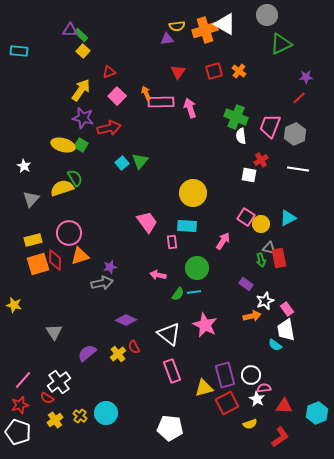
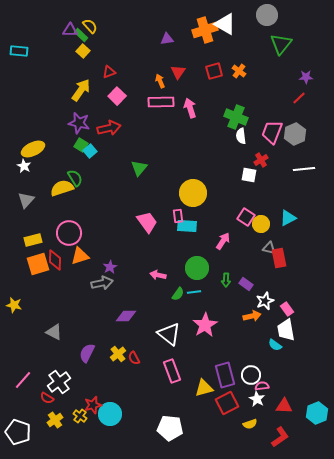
yellow semicircle at (177, 26): moved 87 px left; rotated 126 degrees counterclockwise
green triangle at (281, 44): rotated 25 degrees counterclockwise
orange arrow at (146, 93): moved 14 px right, 12 px up
purple star at (83, 118): moved 4 px left, 5 px down
pink trapezoid at (270, 126): moved 2 px right, 6 px down
yellow ellipse at (63, 145): moved 30 px left, 4 px down; rotated 40 degrees counterclockwise
green triangle at (140, 161): moved 1 px left, 7 px down
cyan square at (122, 163): moved 32 px left, 12 px up
white line at (298, 169): moved 6 px right; rotated 15 degrees counterclockwise
gray triangle at (31, 199): moved 5 px left, 1 px down
pink rectangle at (172, 242): moved 6 px right, 26 px up
green arrow at (261, 260): moved 35 px left, 20 px down; rotated 16 degrees clockwise
purple star at (110, 267): rotated 16 degrees counterclockwise
purple diamond at (126, 320): moved 4 px up; rotated 25 degrees counterclockwise
pink star at (205, 325): rotated 15 degrees clockwise
gray triangle at (54, 332): rotated 30 degrees counterclockwise
red semicircle at (134, 347): moved 11 px down
purple semicircle at (87, 353): rotated 24 degrees counterclockwise
pink semicircle at (264, 388): moved 2 px left, 2 px up
red star at (20, 405): moved 73 px right
cyan circle at (106, 413): moved 4 px right, 1 px down
